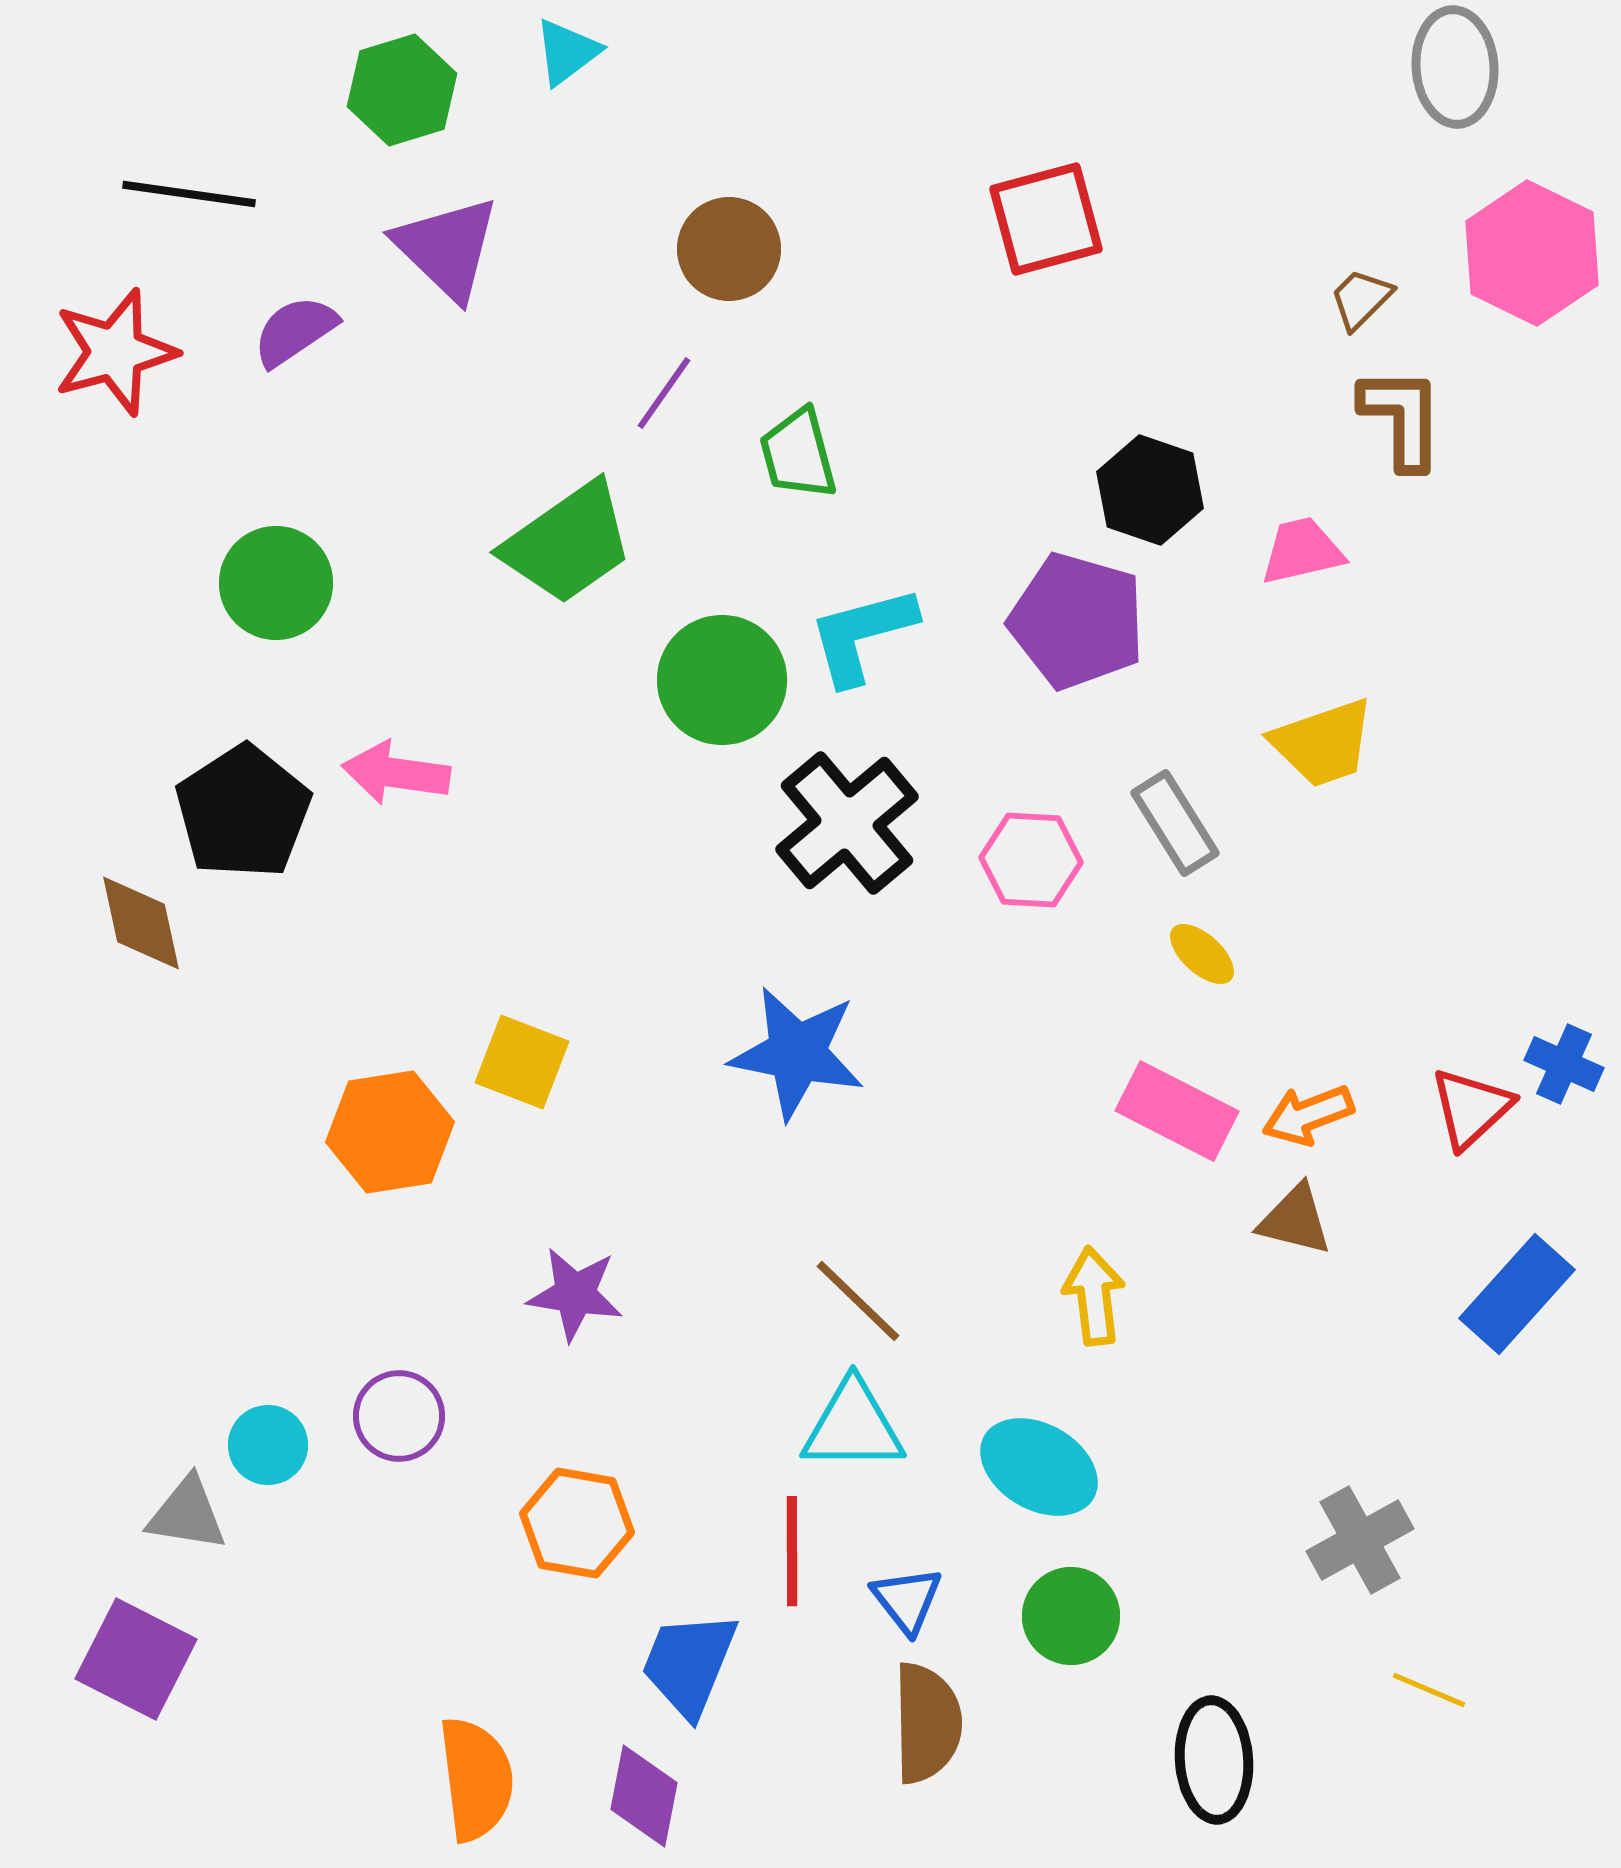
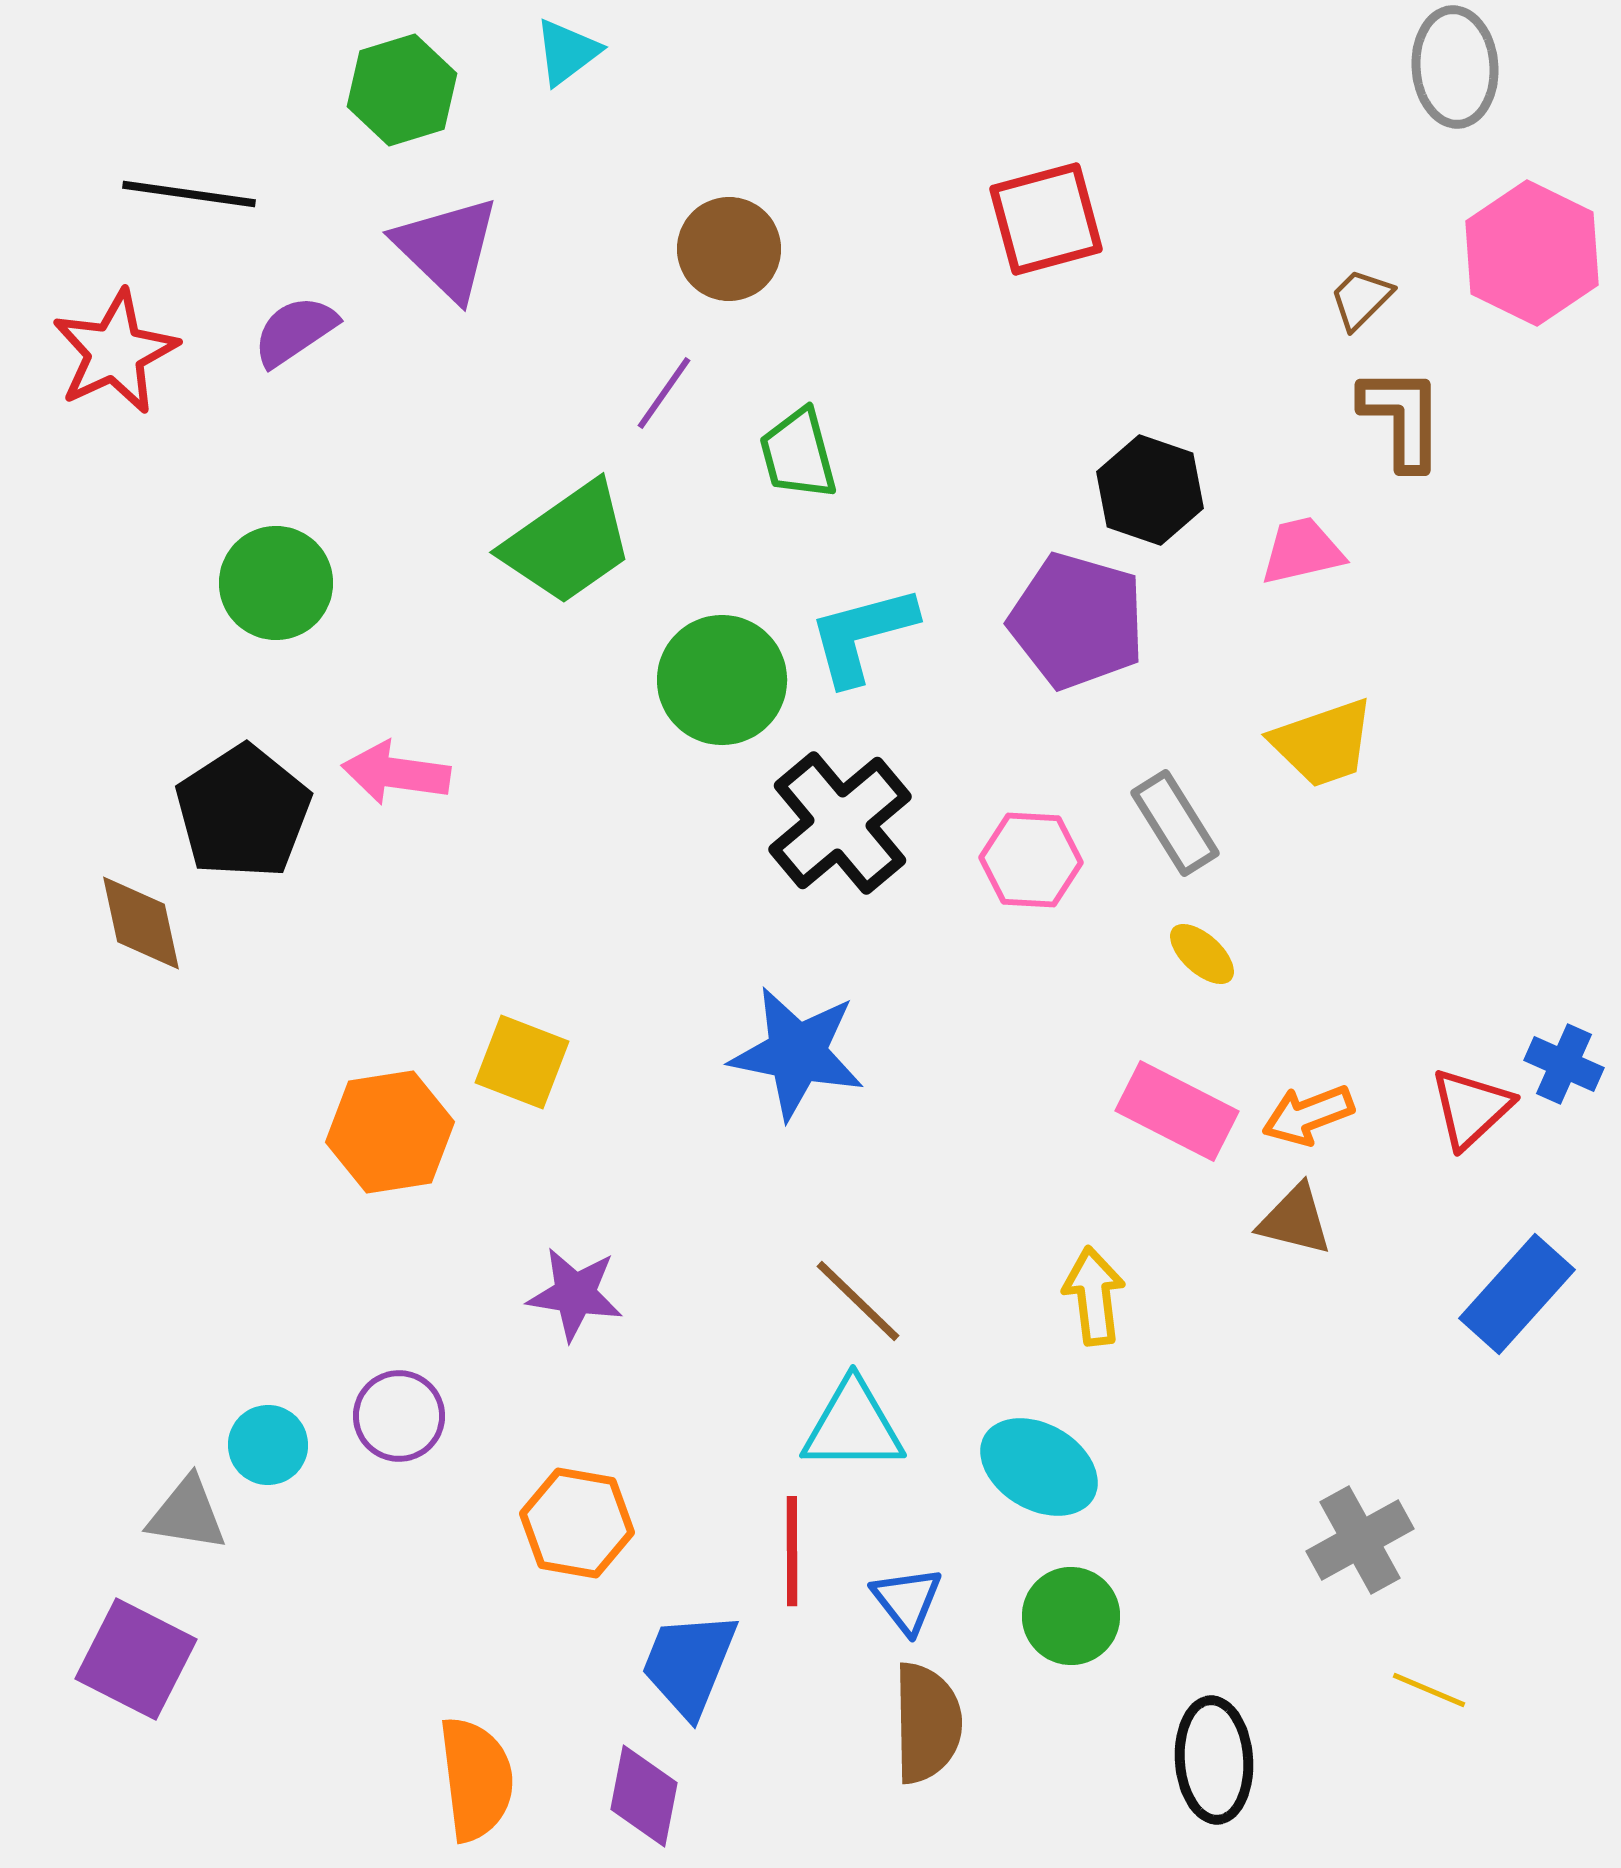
red star at (115, 352): rotated 10 degrees counterclockwise
black cross at (847, 823): moved 7 px left
